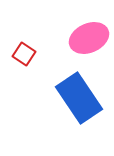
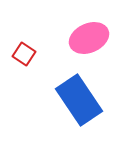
blue rectangle: moved 2 px down
